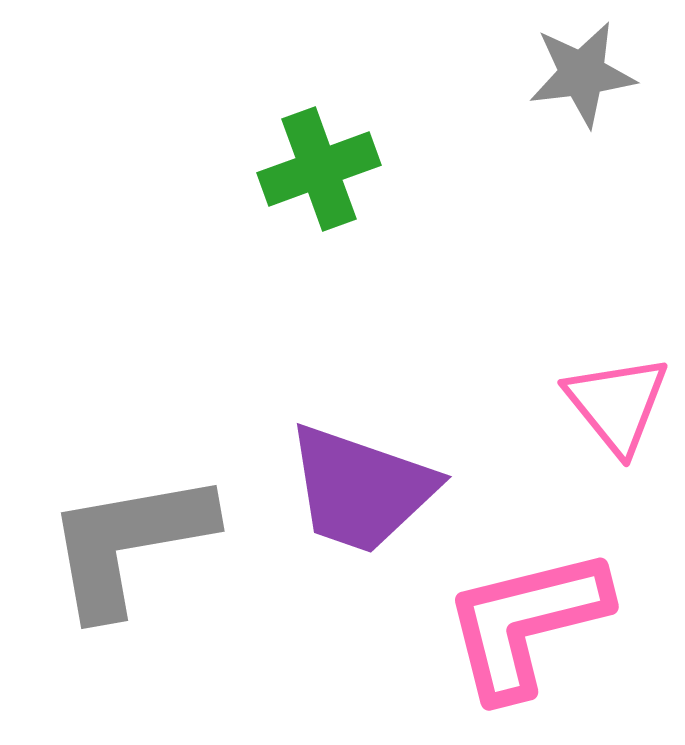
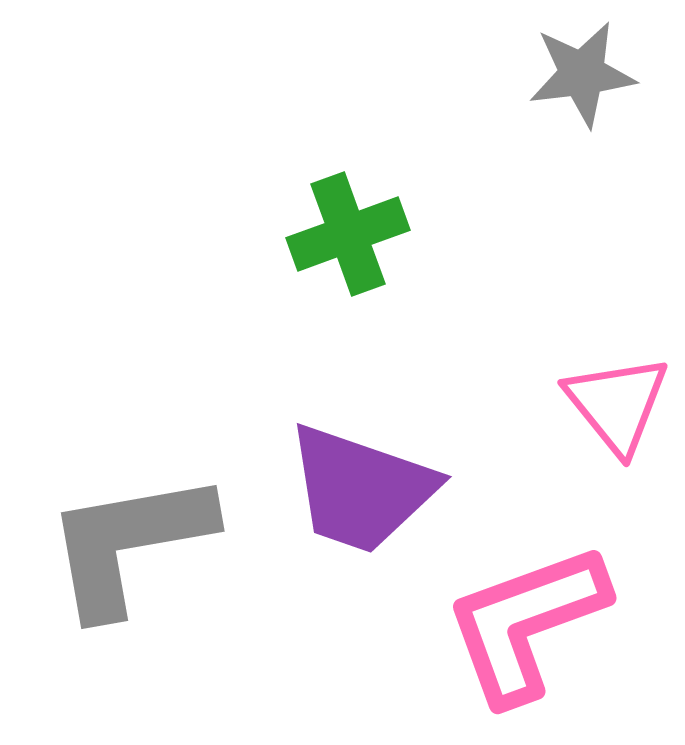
green cross: moved 29 px right, 65 px down
pink L-shape: rotated 6 degrees counterclockwise
